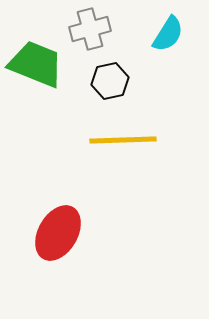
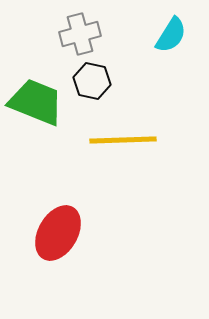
gray cross: moved 10 px left, 5 px down
cyan semicircle: moved 3 px right, 1 px down
green trapezoid: moved 38 px down
black hexagon: moved 18 px left; rotated 24 degrees clockwise
